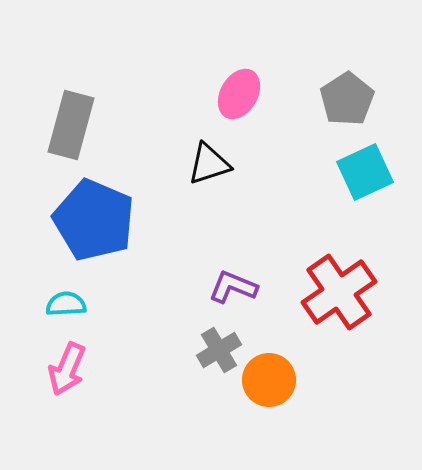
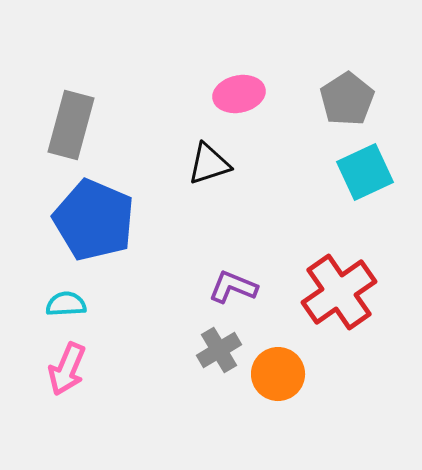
pink ellipse: rotated 48 degrees clockwise
orange circle: moved 9 px right, 6 px up
